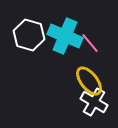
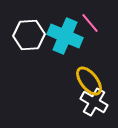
white hexagon: rotated 20 degrees counterclockwise
pink line: moved 20 px up
